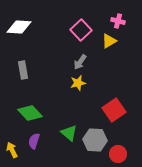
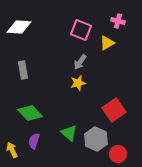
pink square: rotated 25 degrees counterclockwise
yellow triangle: moved 2 px left, 2 px down
gray hexagon: moved 1 px right, 1 px up; rotated 20 degrees clockwise
